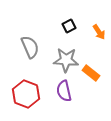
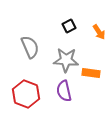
orange rectangle: rotated 30 degrees counterclockwise
